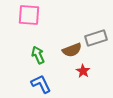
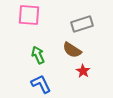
gray rectangle: moved 14 px left, 14 px up
brown semicircle: rotated 54 degrees clockwise
